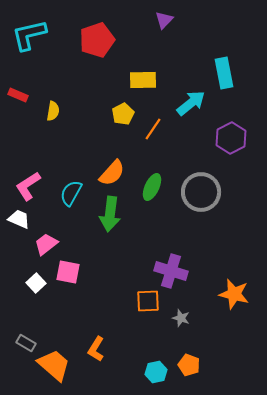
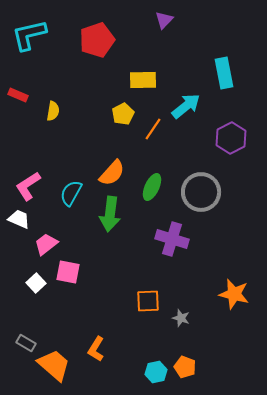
cyan arrow: moved 5 px left, 3 px down
purple cross: moved 1 px right, 32 px up
orange pentagon: moved 4 px left, 2 px down
